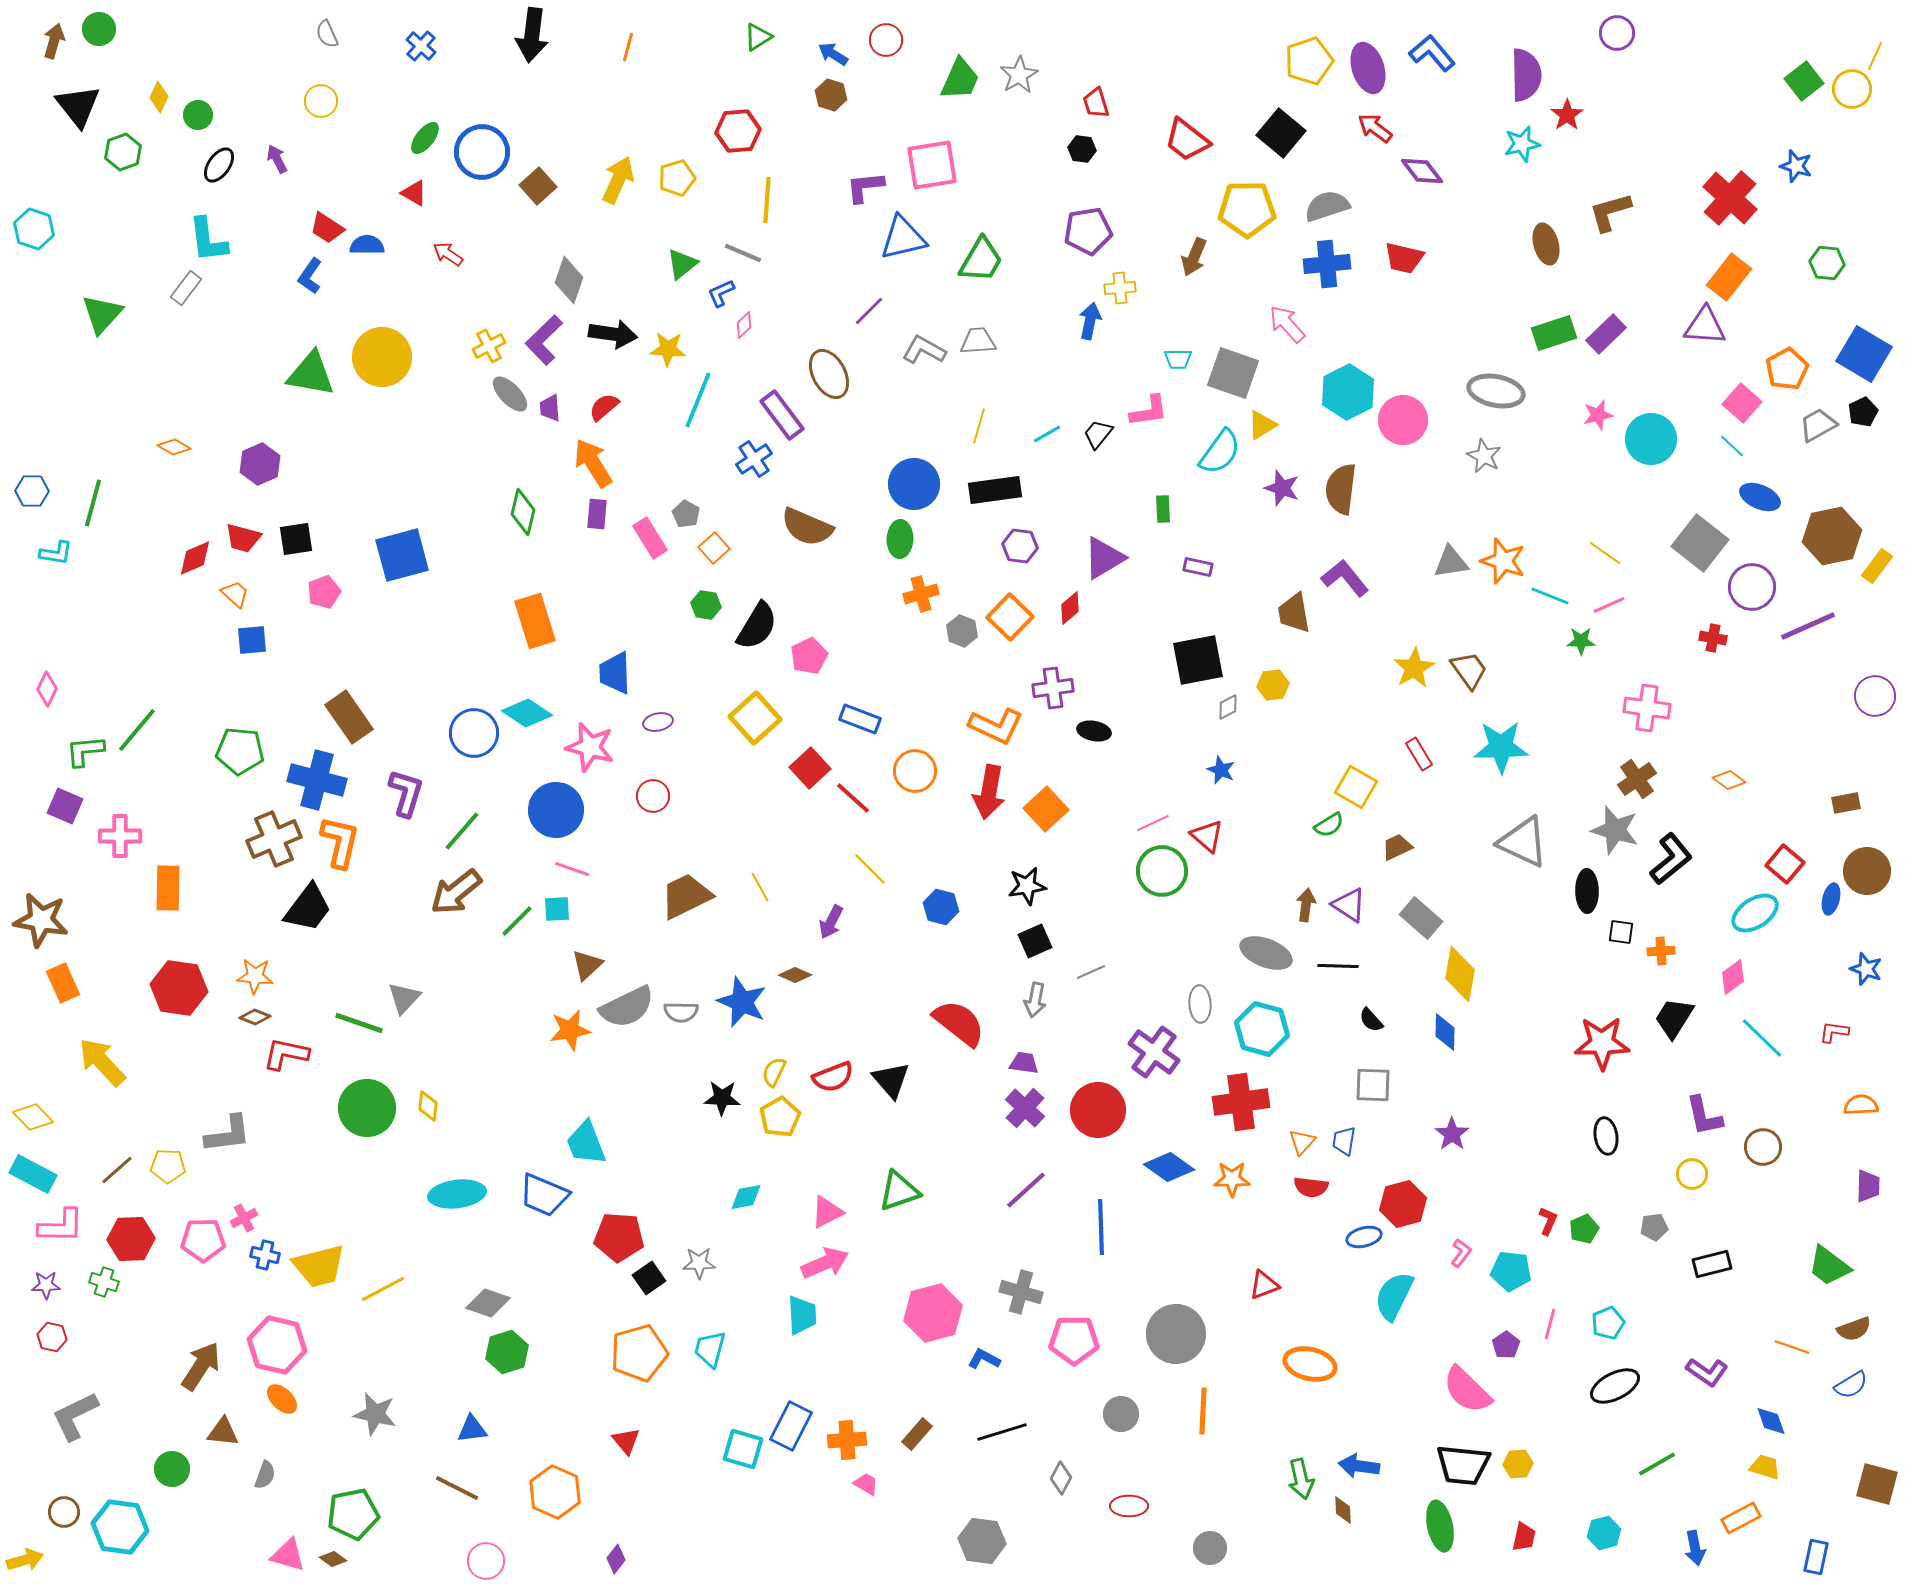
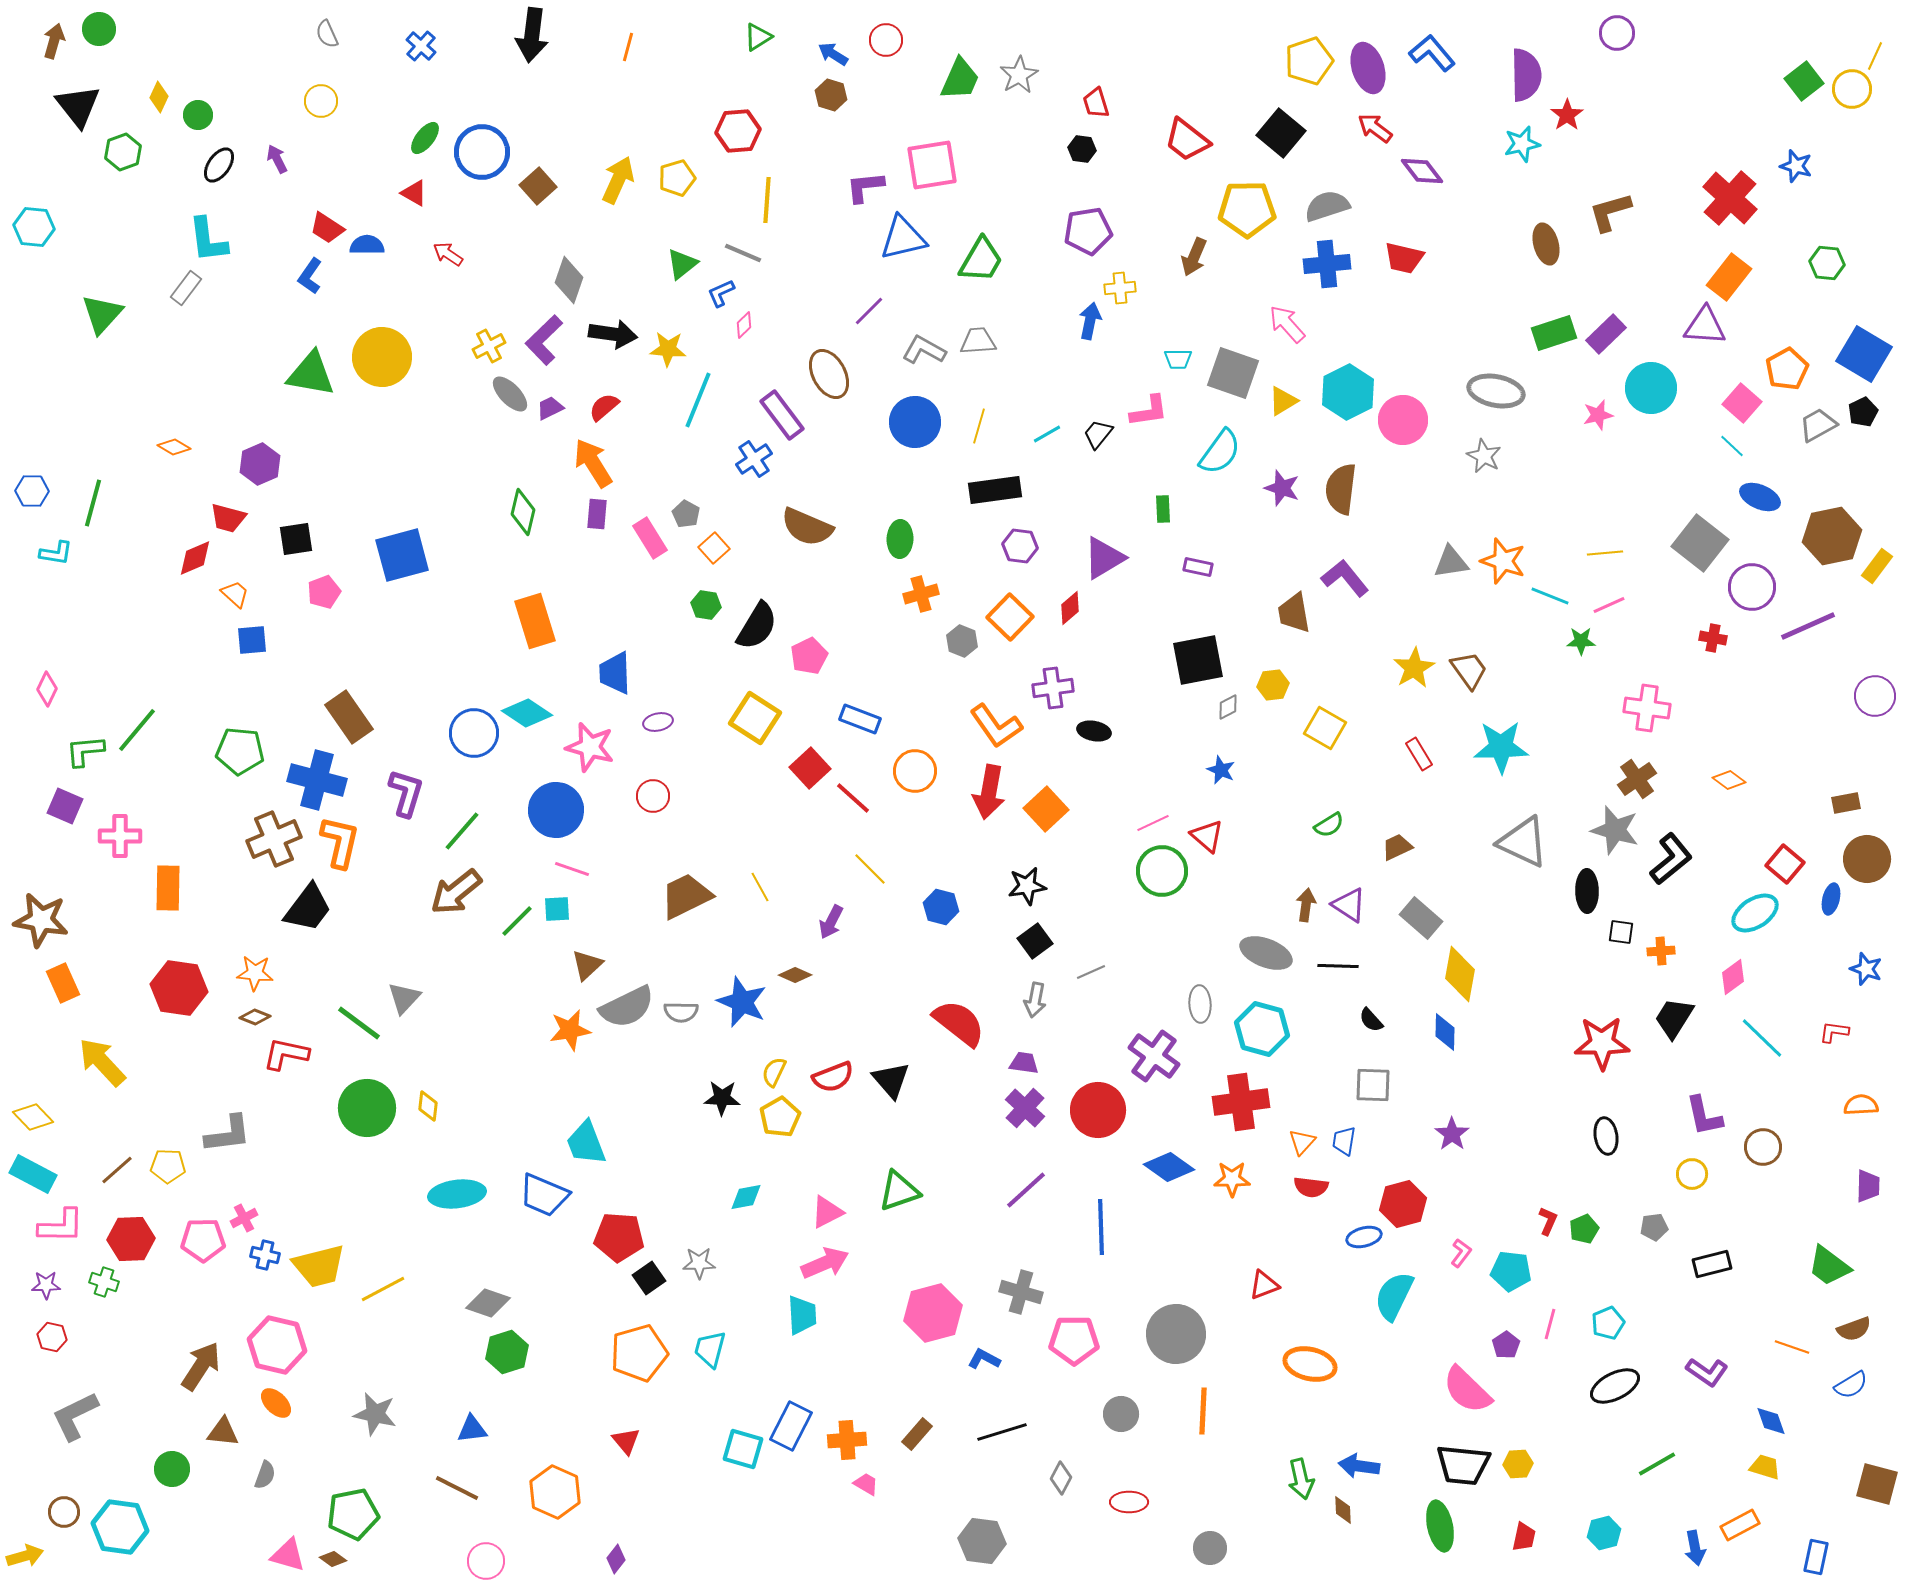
cyan hexagon at (34, 229): moved 2 px up; rotated 12 degrees counterclockwise
purple trapezoid at (550, 408): rotated 68 degrees clockwise
yellow triangle at (1262, 425): moved 21 px right, 24 px up
cyan circle at (1651, 439): moved 51 px up
blue circle at (914, 484): moved 1 px right, 62 px up
red trapezoid at (243, 538): moved 15 px left, 20 px up
yellow line at (1605, 553): rotated 40 degrees counterclockwise
gray hexagon at (962, 631): moved 10 px down
yellow square at (755, 718): rotated 15 degrees counterclockwise
orange L-shape at (996, 726): rotated 30 degrees clockwise
yellow square at (1356, 787): moved 31 px left, 59 px up
brown circle at (1867, 871): moved 12 px up
black square at (1035, 941): rotated 12 degrees counterclockwise
orange star at (255, 976): moved 3 px up
green line at (359, 1023): rotated 18 degrees clockwise
purple cross at (1154, 1052): moved 4 px down
orange ellipse at (282, 1399): moved 6 px left, 4 px down
red ellipse at (1129, 1506): moved 4 px up
orange rectangle at (1741, 1518): moved 1 px left, 7 px down
yellow arrow at (25, 1560): moved 4 px up
